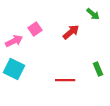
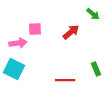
pink square: rotated 32 degrees clockwise
pink arrow: moved 4 px right, 2 px down; rotated 18 degrees clockwise
green rectangle: moved 2 px left
